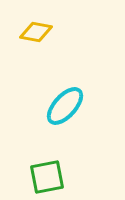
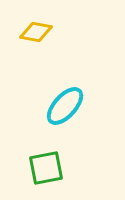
green square: moved 1 px left, 9 px up
